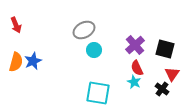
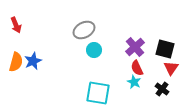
purple cross: moved 2 px down
red triangle: moved 1 px left, 6 px up
